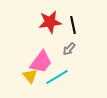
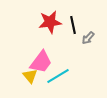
gray arrow: moved 19 px right, 11 px up
cyan line: moved 1 px right, 1 px up
